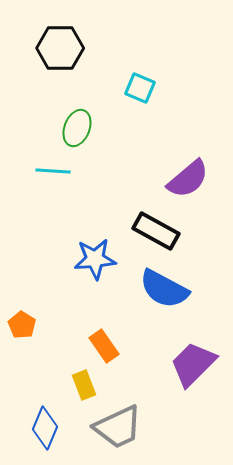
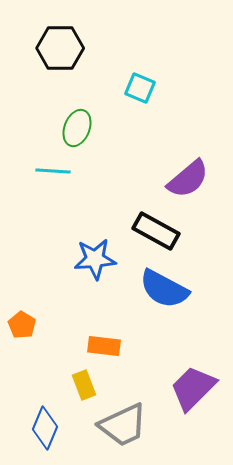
orange rectangle: rotated 48 degrees counterclockwise
purple trapezoid: moved 24 px down
gray trapezoid: moved 5 px right, 2 px up
